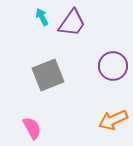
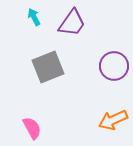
cyan arrow: moved 8 px left
purple circle: moved 1 px right
gray square: moved 8 px up
